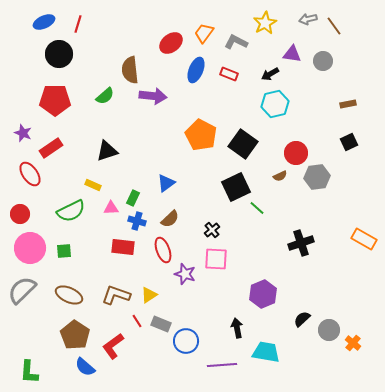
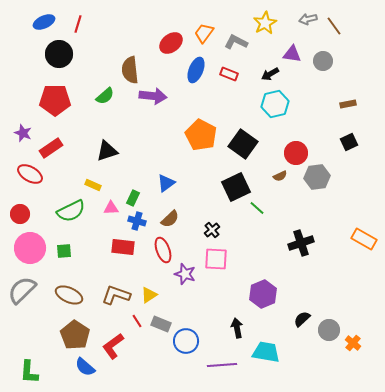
red ellipse at (30, 174): rotated 25 degrees counterclockwise
